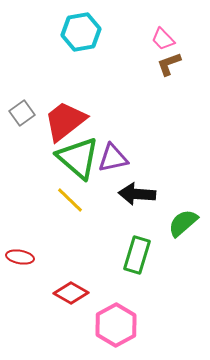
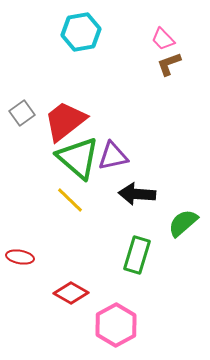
purple triangle: moved 2 px up
